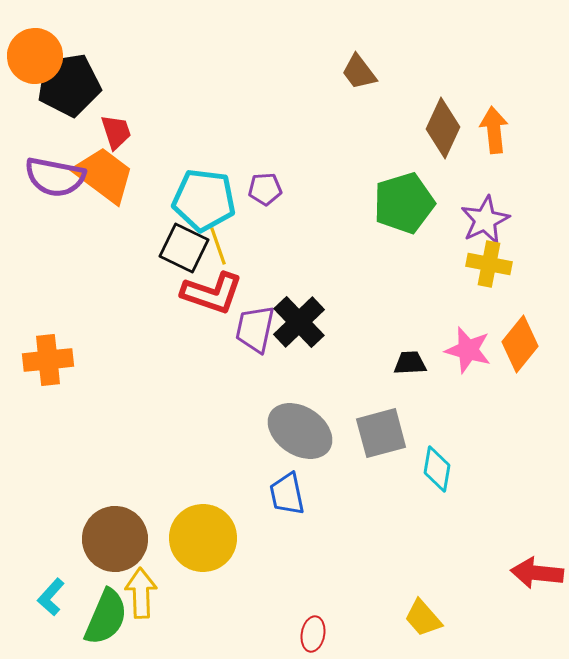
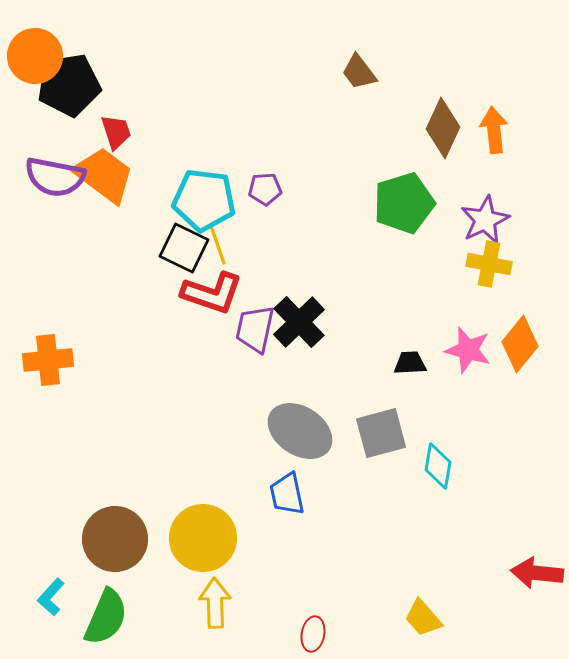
cyan diamond: moved 1 px right, 3 px up
yellow arrow: moved 74 px right, 10 px down
